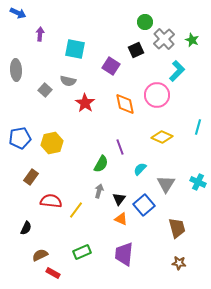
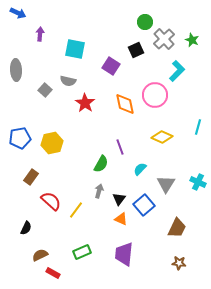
pink circle: moved 2 px left
red semicircle: rotated 35 degrees clockwise
brown trapezoid: rotated 40 degrees clockwise
